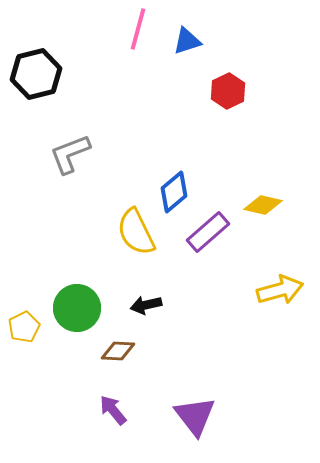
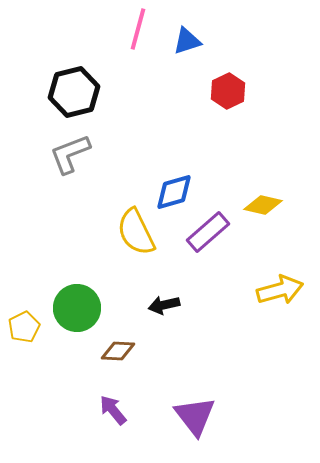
black hexagon: moved 38 px right, 18 px down
blue diamond: rotated 24 degrees clockwise
black arrow: moved 18 px right
